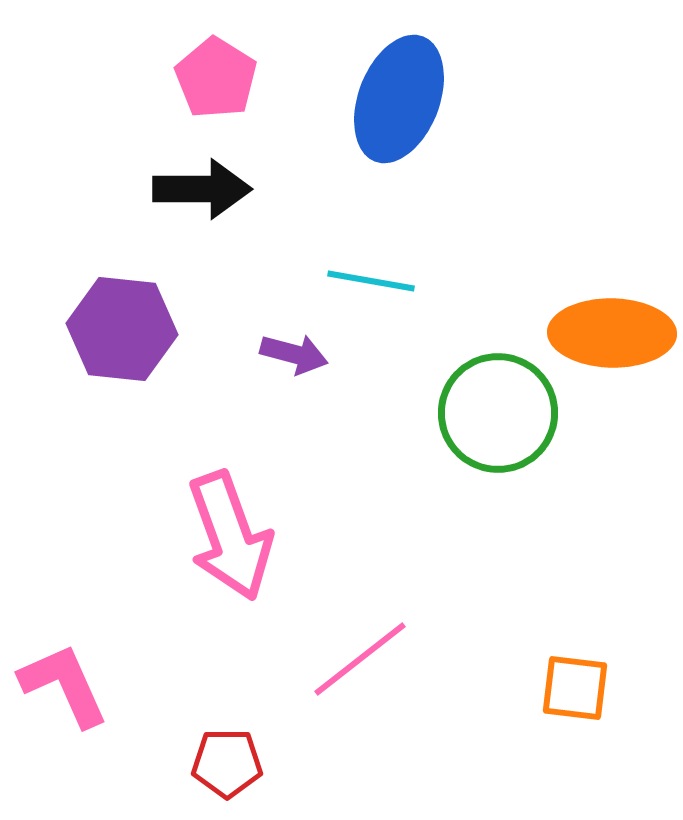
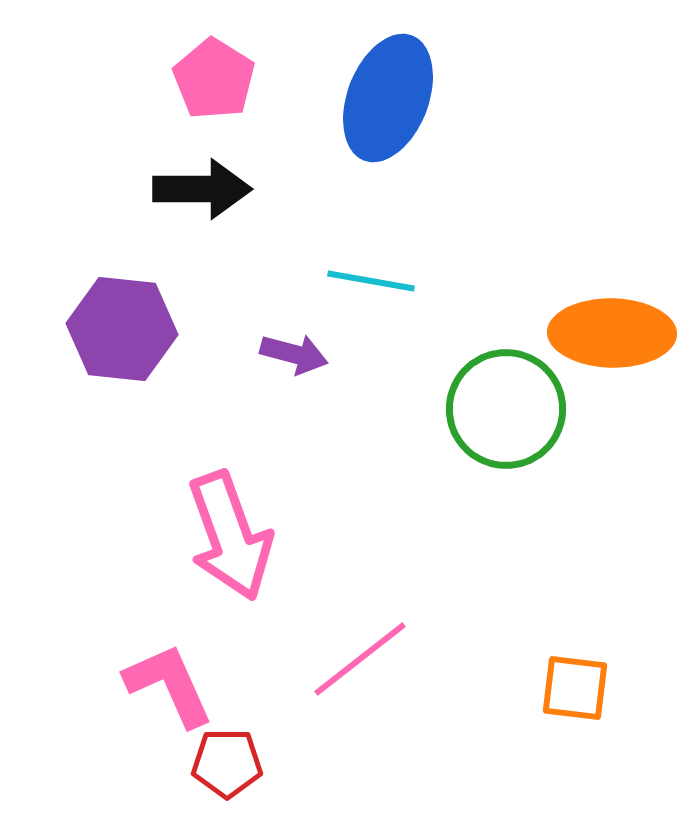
pink pentagon: moved 2 px left, 1 px down
blue ellipse: moved 11 px left, 1 px up
green circle: moved 8 px right, 4 px up
pink L-shape: moved 105 px right
